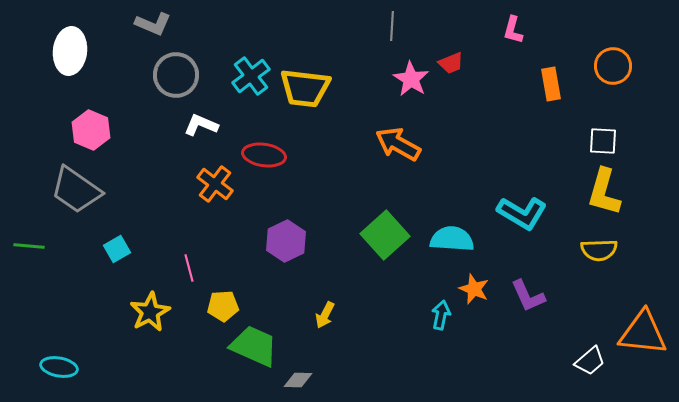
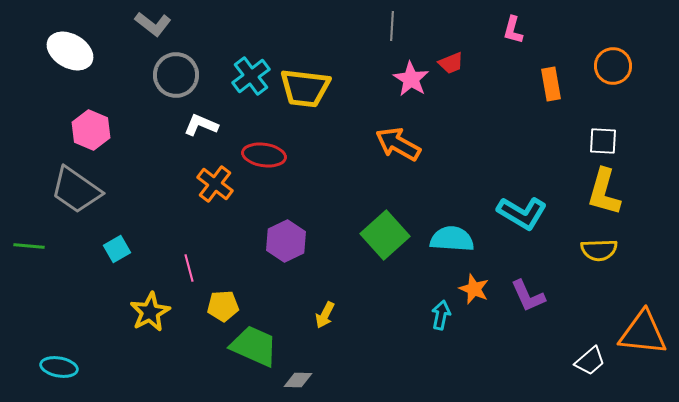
gray L-shape: rotated 15 degrees clockwise
white ellipse: rotated 66 degrees counterclockwise
